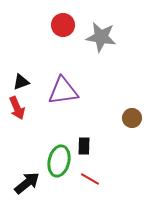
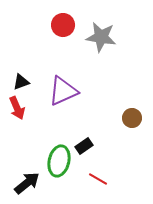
purple triangle: rotated 16 degrees counterclockwise
black rectangle: rotated 54 degrees clockwise
red line: moved 8 px right
